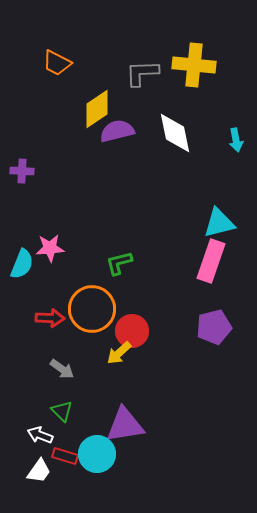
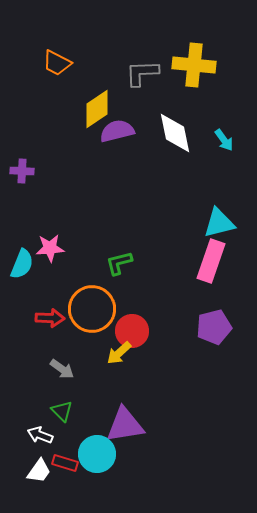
cyan arrow: moved 12 px left; rotated 25 degrees counterclockwise
red rectangle: moved 7 px down
